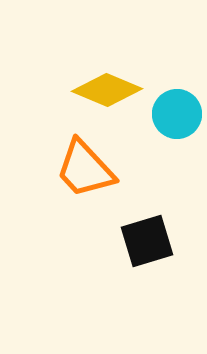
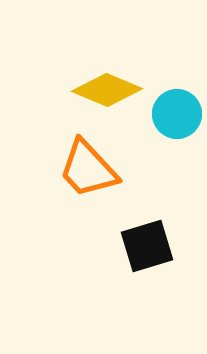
orange trapezoid: moved 3 px right
black square: moved 5 px down
